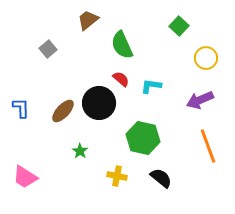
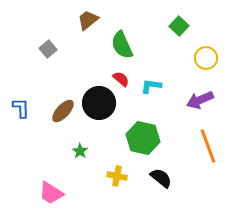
pink trapezoid: moved 26 px right, 16 px down
